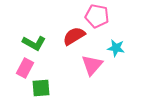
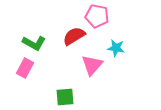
green square: moved 24 px right, 9 px down
